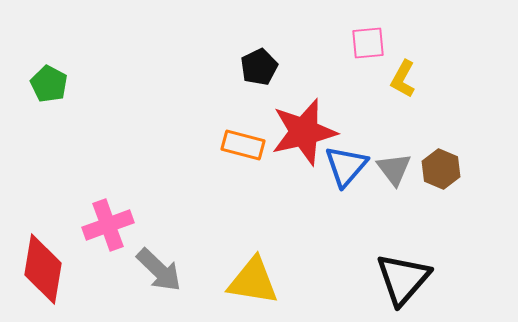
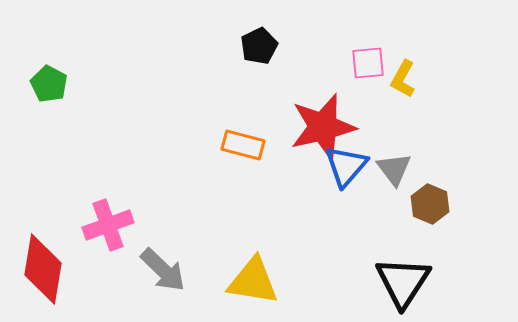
pink square: moved 20 px down
black pentagon: moved 21 px up
red star: moved 19 px right, 5 px up
brown hexagon: moved 11 px left, 35 px down
gray arrow: moved 4 px right
black triangle: moved 3 px down; rotated 8 degrees counterclockwise
